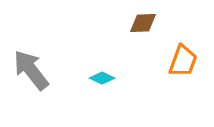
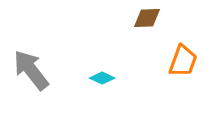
brown diamond: moved 4 px right, 5 px up
